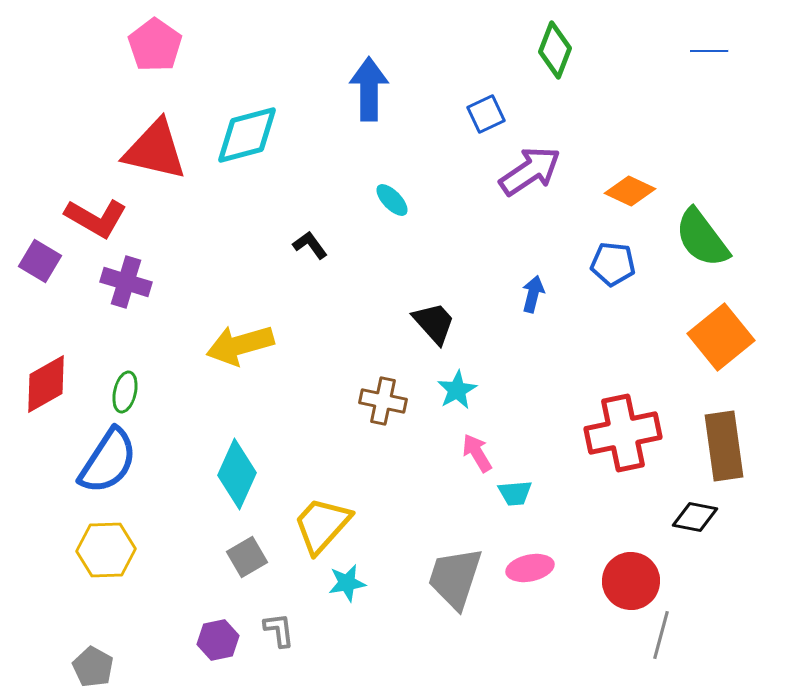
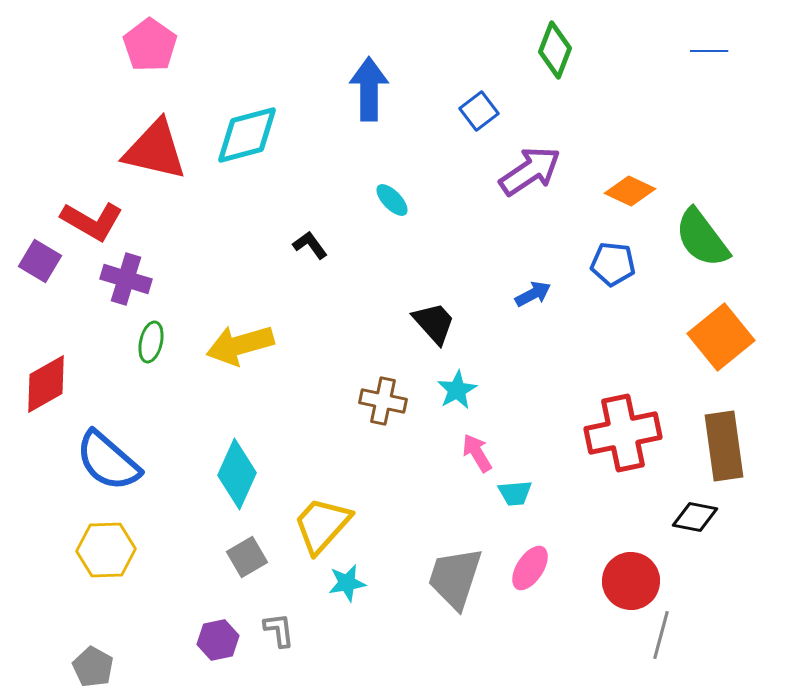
pink pentagon at (155, 45): moved 5 px left
blue square at (486, 114): moved 7 px left, 3 px up; rotated 12 degrees counterclockwise
red L-shape at (96, 218): moved 4 px left, 3 px down
purple cross at (126, 282): moved 3 px up
blue arrow at (533, 294): rotated 48 degrees clockwise
green ellipse at (125, 392): moved 26 px right, 50 px up
blue semicircle at (108, 461): rotated 98 degrees clockwise
pink ellipse at (530, 568): rotated 45 degrees counterclockwise
